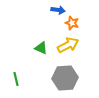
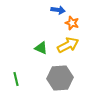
gray hexagon: moved 5 px left
